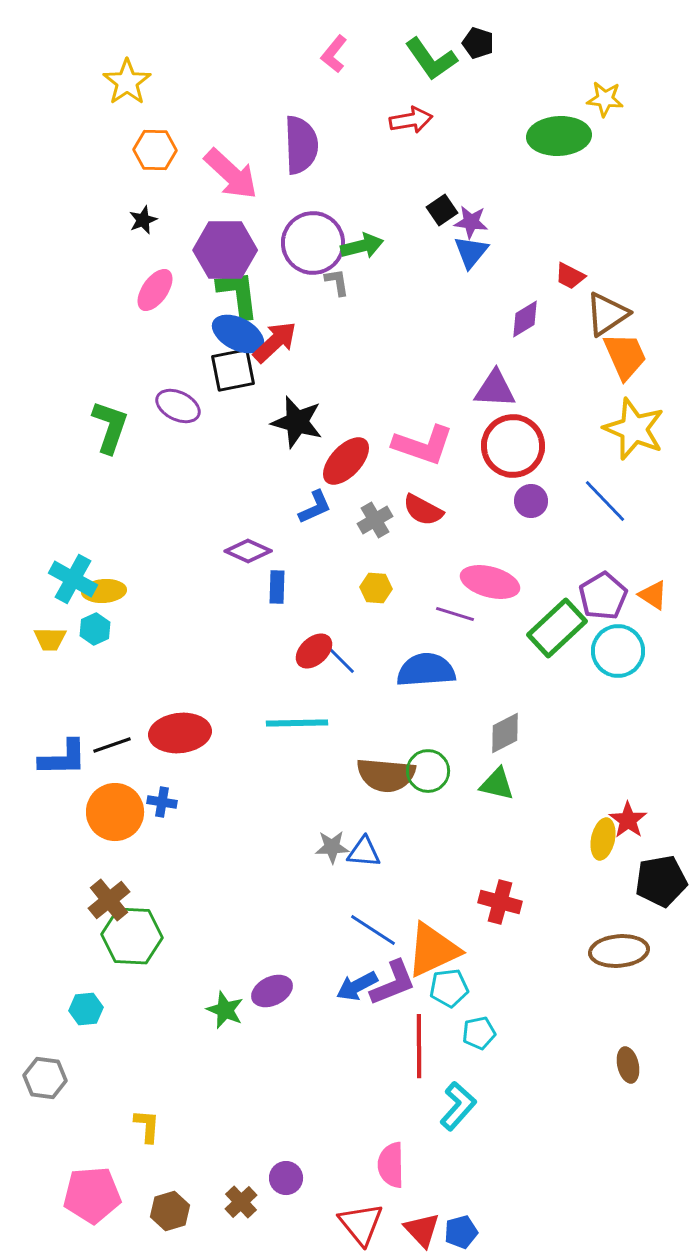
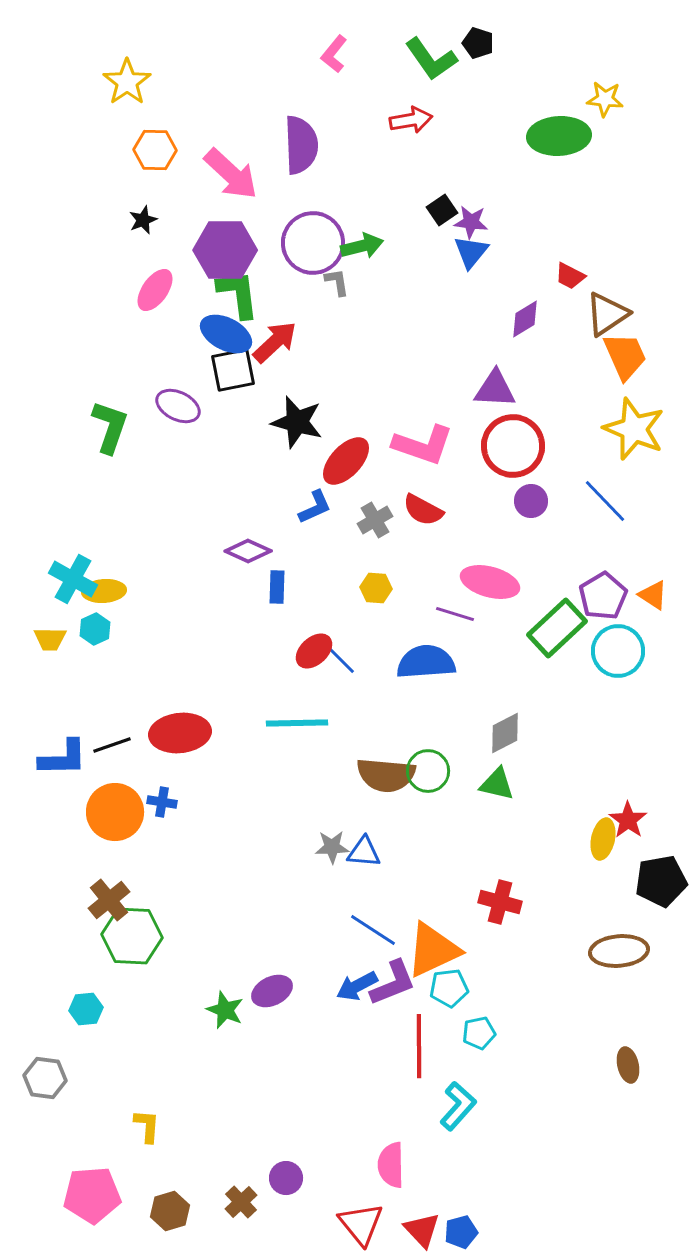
blue ellipse at (238, 334): moved 12 px left
blue semicircle at (426, 670): moved 8 px up
